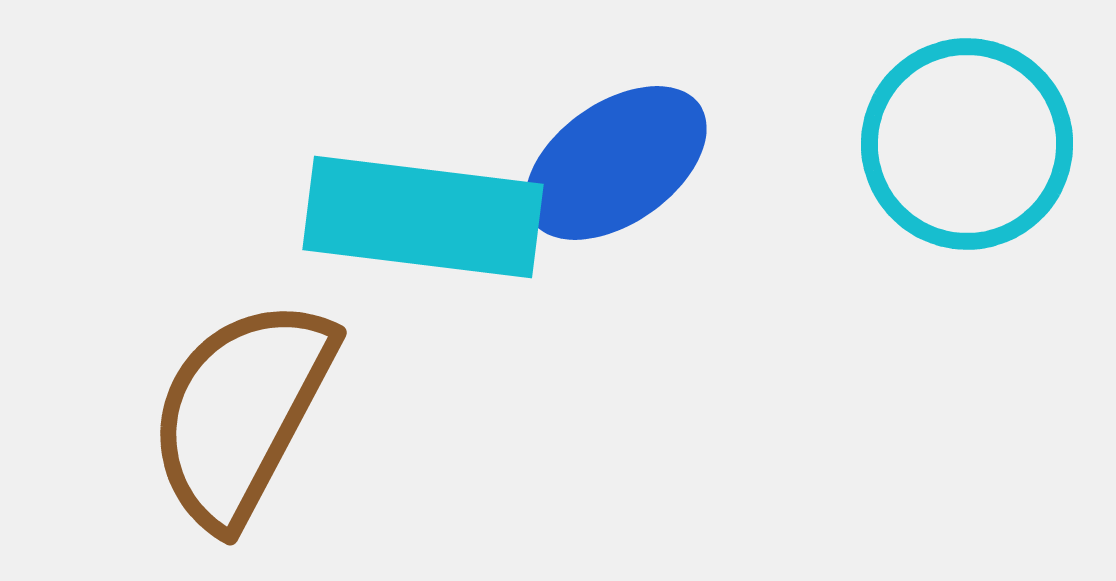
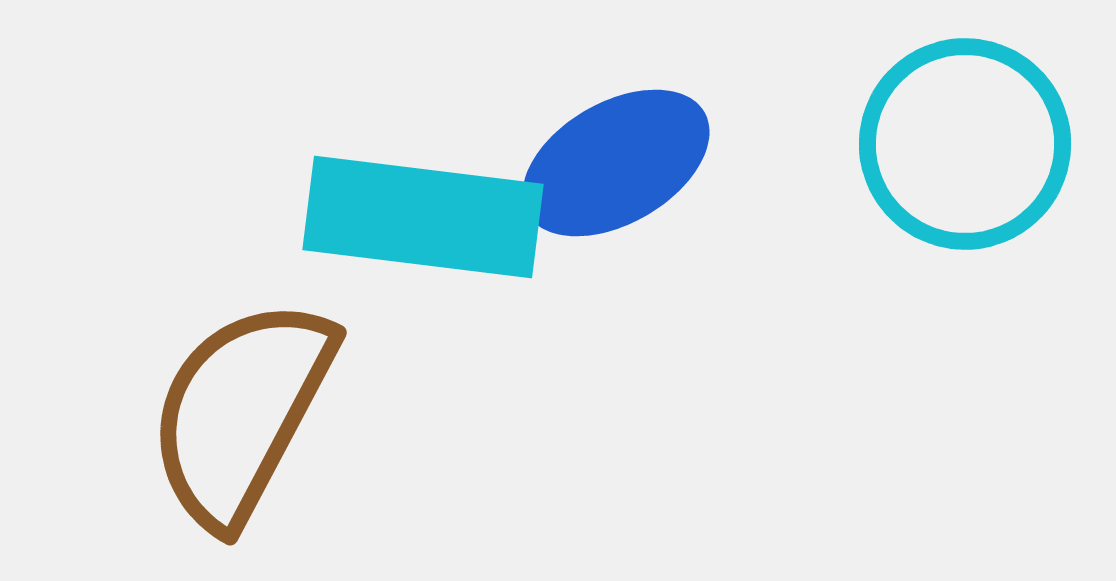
cyan circle: moved 2 px left
blue ellipse: rotated 5 degrees clockwise
